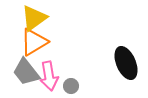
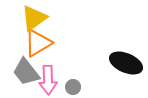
orange triangle: moved 4 px right, 1 px down
black ellipse: rotated 44 degrees counterclockwise
pink arrow: moved 1 px left, 4 px down; rotated 8 degrees clockwise
gray circle: moved 2 px right, 1 px down
